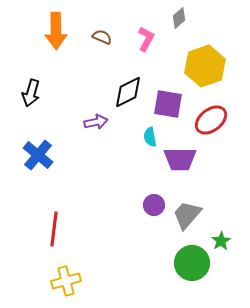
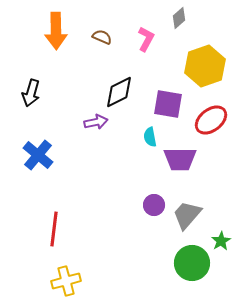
black diamond: moved 9 px left
